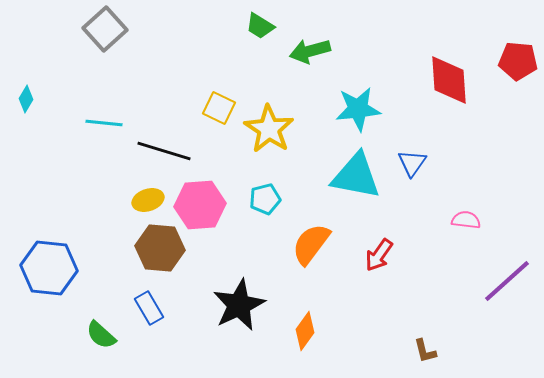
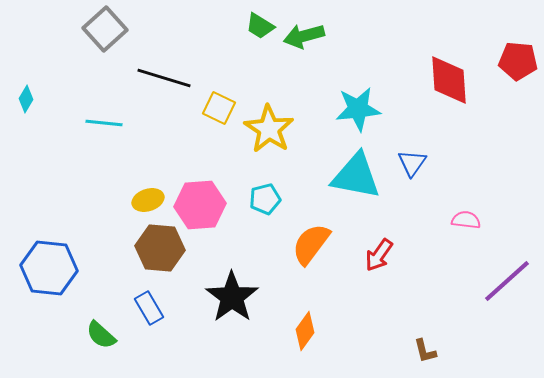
green arrow: moved 6 px left, 15 px up
black line: moved 73 px up
black star: moved 7 px left, 8 px up; rotated 10 degrees counterclockwise
